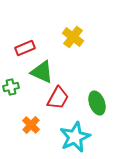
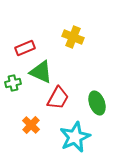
yellow cross: rotated 15 degrees counterclockwise
green triangle: moved 1 px left
green cross: moved 2 px right, 4 px up
